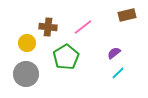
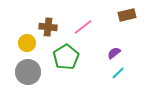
gray circle: moved 2 px right, 2 px up
